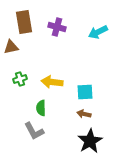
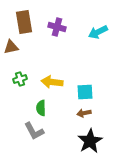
brown arrow: moved 1 px up; rotated 24 degrees counterclockwise
